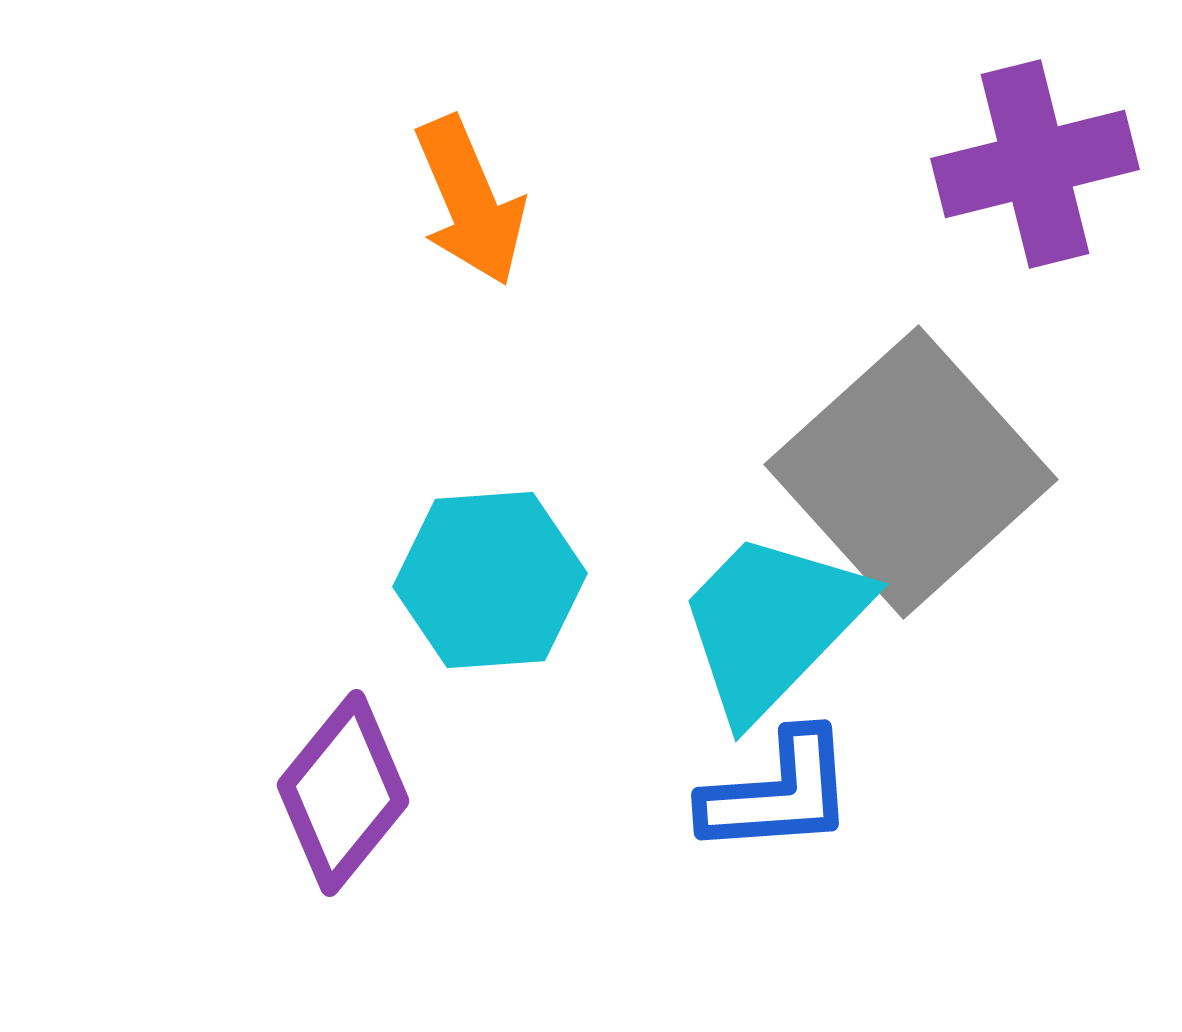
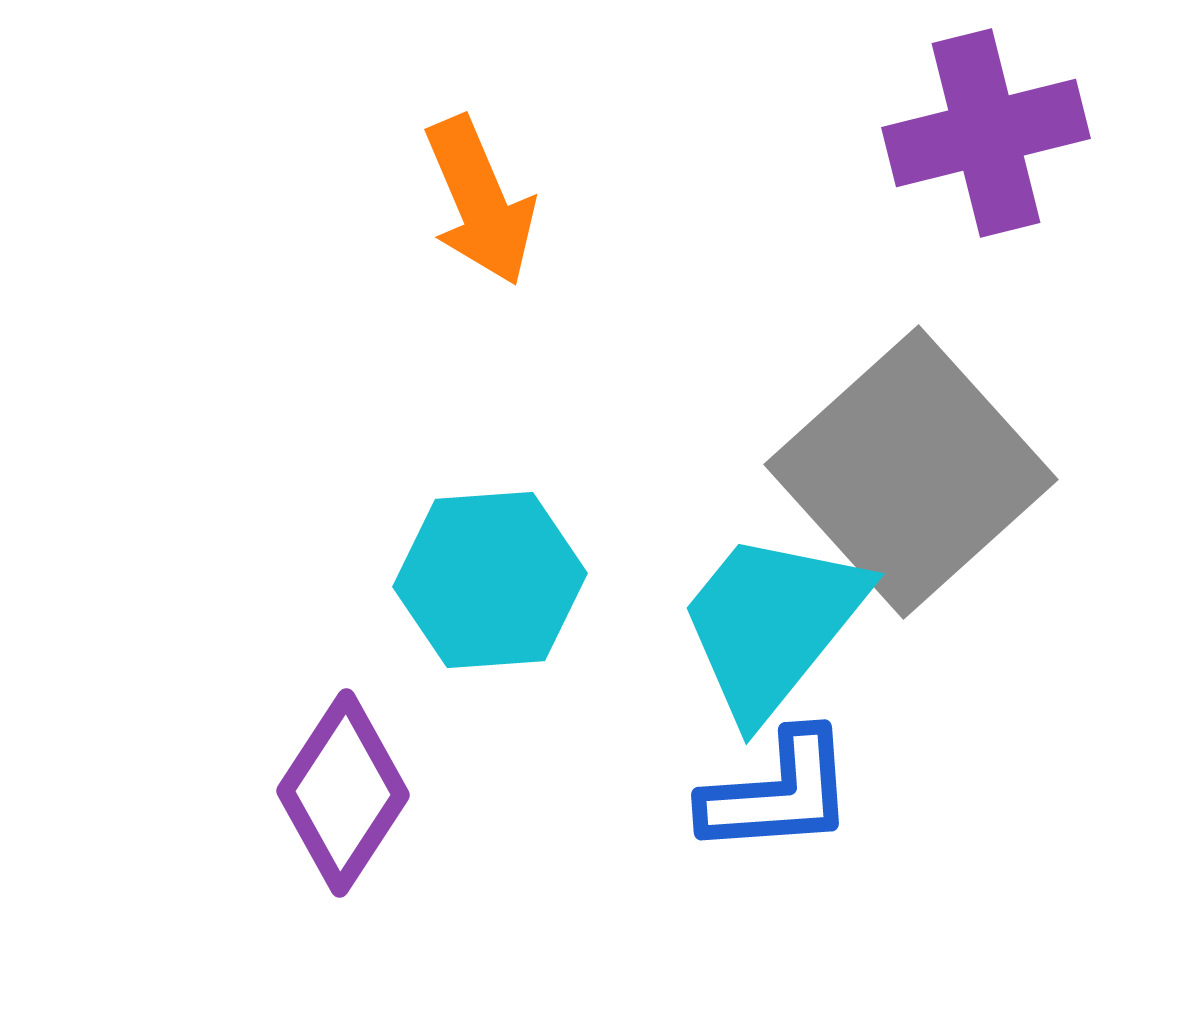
purple cross: moved 49 px left, 31 px up
orange arrow: moved 10 px right
cyan trapezoid: rotated 5 degrees counterclockwise
purple diamond: rotated 6 degrees counterclockwise
